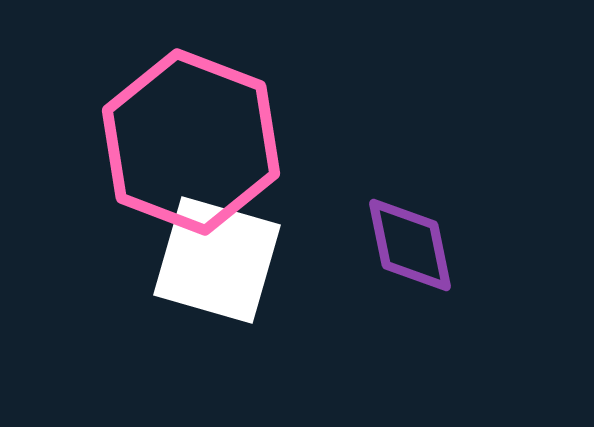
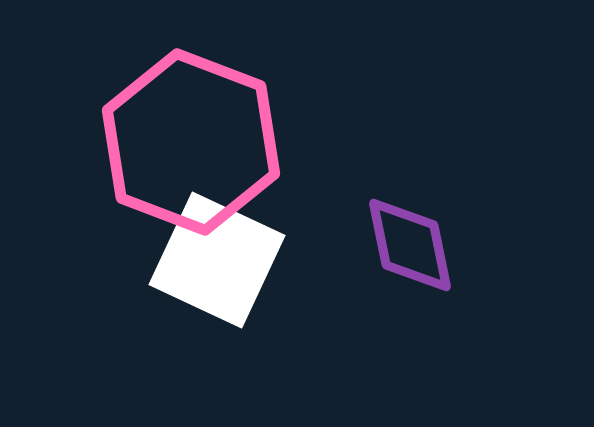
white square: rotated 9 degrees clockwise
